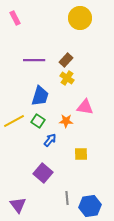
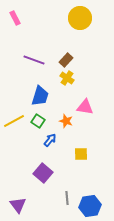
purple line: rotated 20 degrees clockwise
orange star: rotated 16 degrees clockwise
